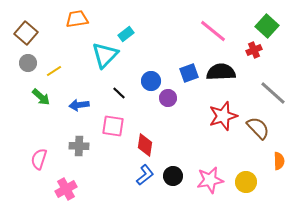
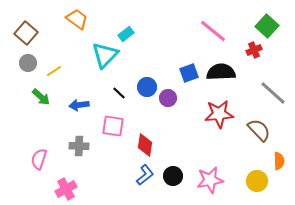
orange trapezoid: rotated 45 degrees clockwise
blue circle: moved 4 px left, 6 px down
red star: moved 4 px left, 2 px up; rotated 12 degrees clockwise
brown semicircle: moved 1 px right, 2 px down
yellow circle: moved 11 px right, 1 px up
